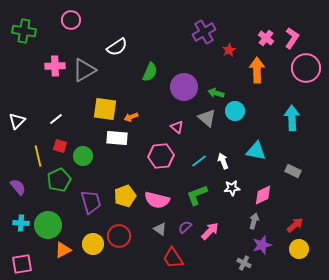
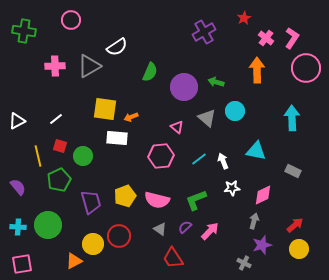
red star at (229, 50): moved 15 px right, 32 px up
gray triangle at (84, 70): moved 5 px right, 4 px up
green arrow at (216, 93): moved 11 px up
white triangle at (17, 121): rotated 18 degrees clockwise
cyan line at (199, 161): moved 2 px up
green L-shape at (197, 195): moved 1 px left, 5 px down
cyan cross at (21, 223): moved 3 px left, 4 px down
orange triangle at (63, 250): moved 11 px right, 11 px down
